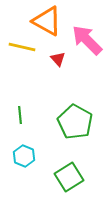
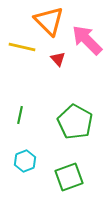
orange triangle: moved 2 px right; rotated 16 degrees clockwise
green line: rotated 18 degrees clockwise
cyan hexagon: moved 1 px right, 5 px down; rotated 15 degrees clockwise
green square: rotated 12 degrees clockwise
